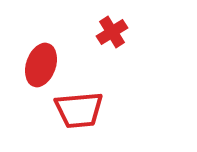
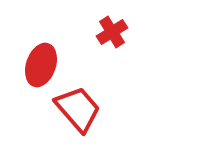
red trapezoid: moved 1 px left, 1 px up; rotated 126 degrees counterclockwise
